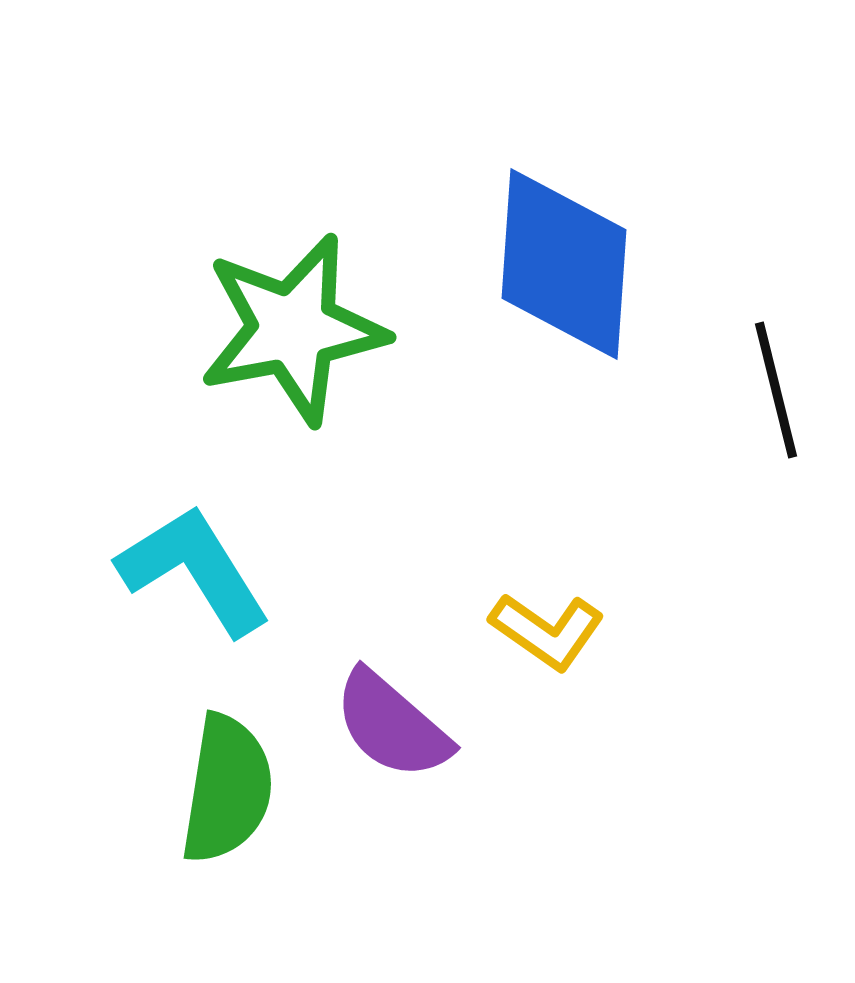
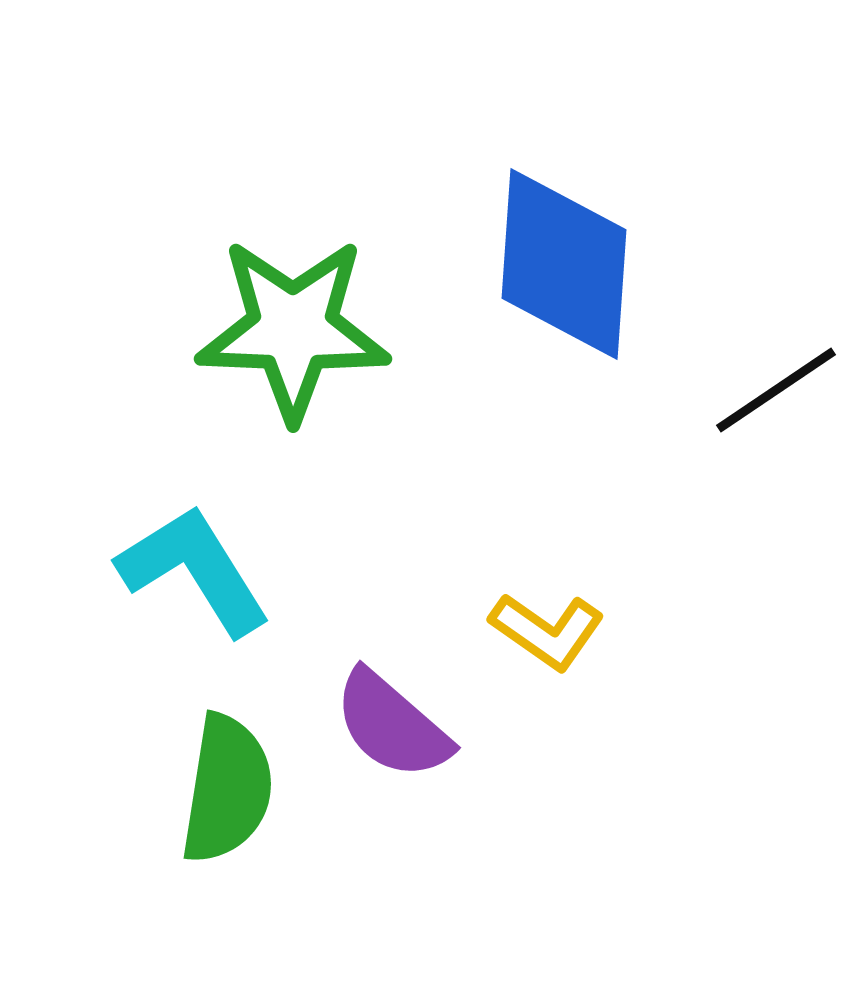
green star: rotated 13 degrees clockwise
black line: rotated 70 degrees clockwise
